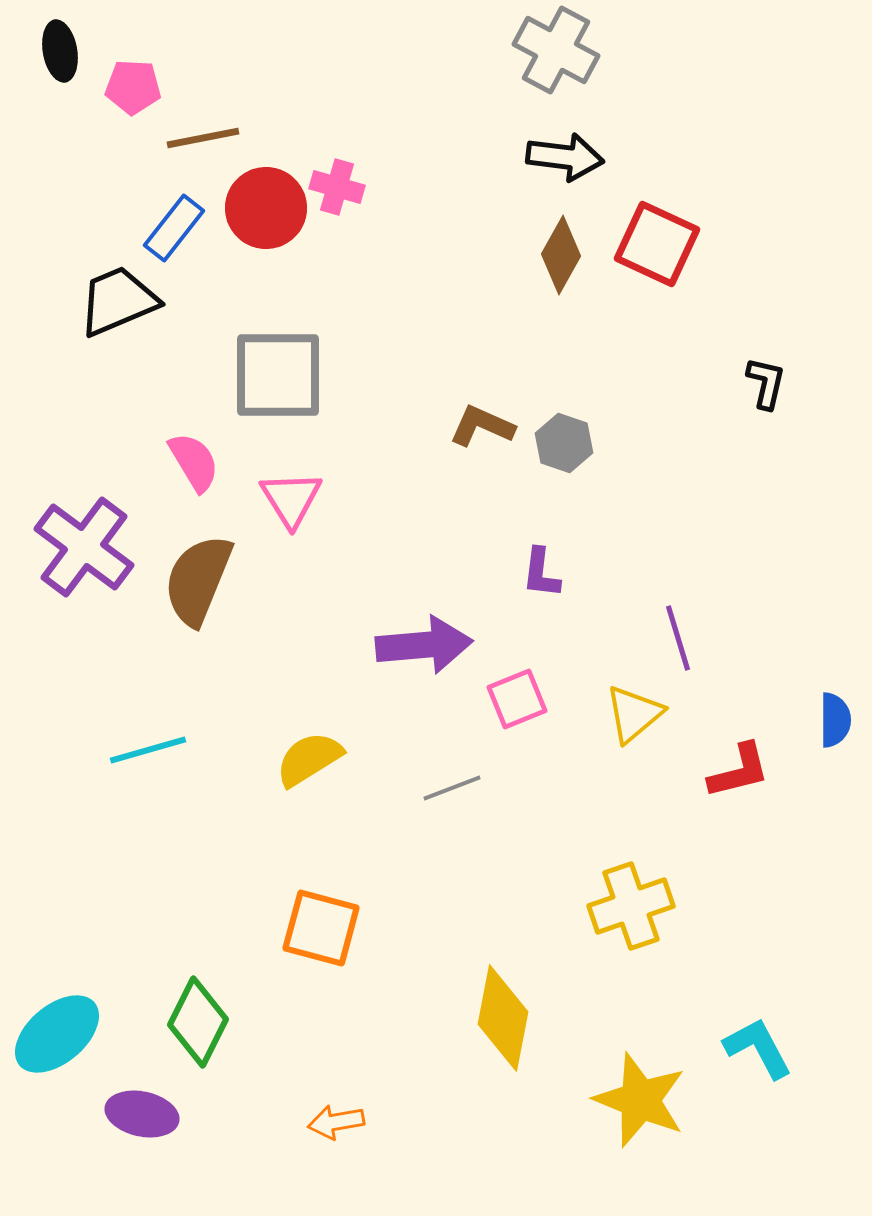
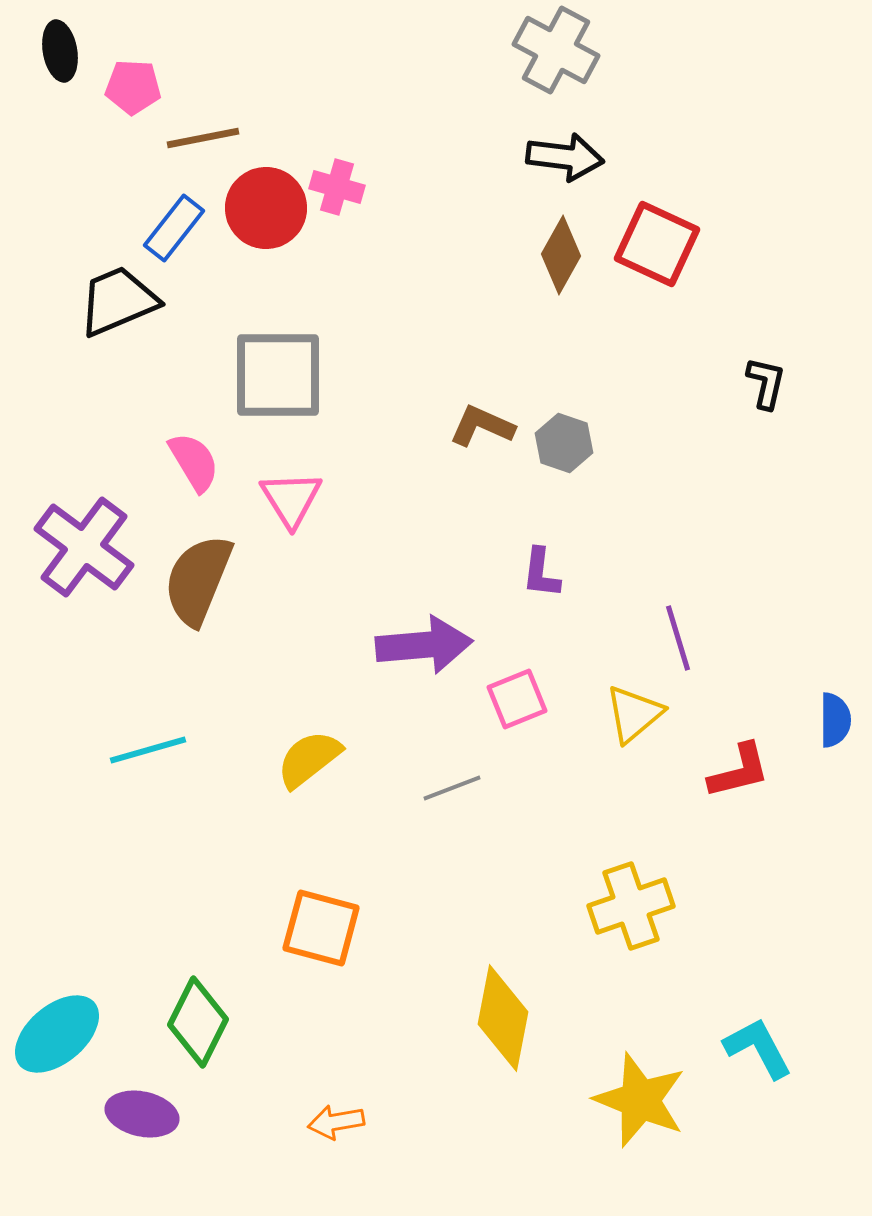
yellow semicircle: rotated 6 degrees counterclockwise
